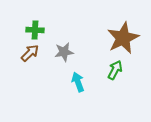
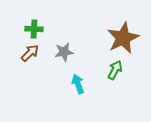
green cross: moved 1 px left, 1 px up
cyan arrow: moved 2 px down
